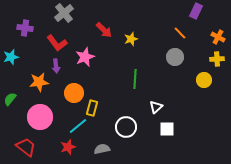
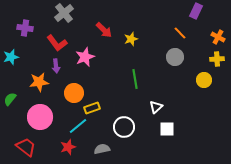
green line: rotated 12 degrees counterclockwise
yellow rectangle: rotated 56 degrees clockwise
white circle: moved 2 px left
